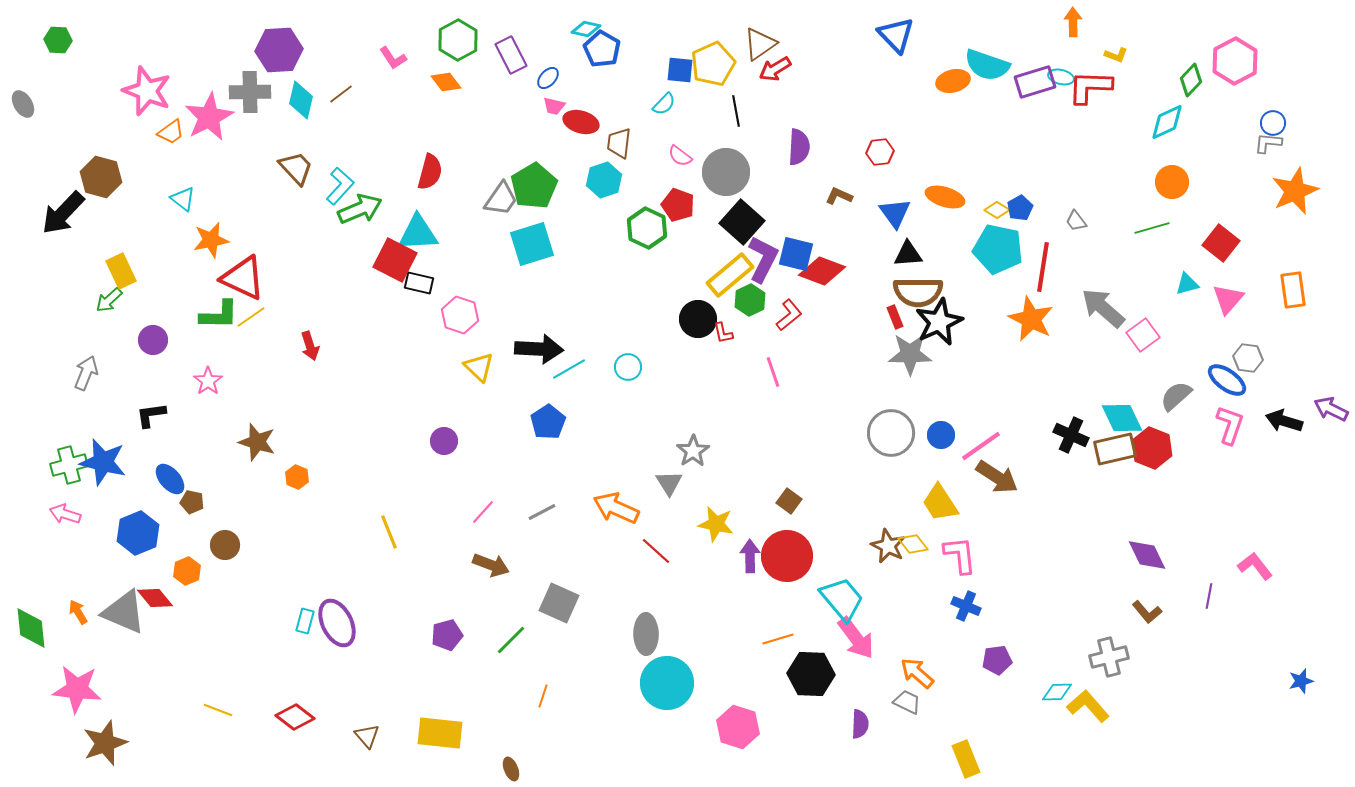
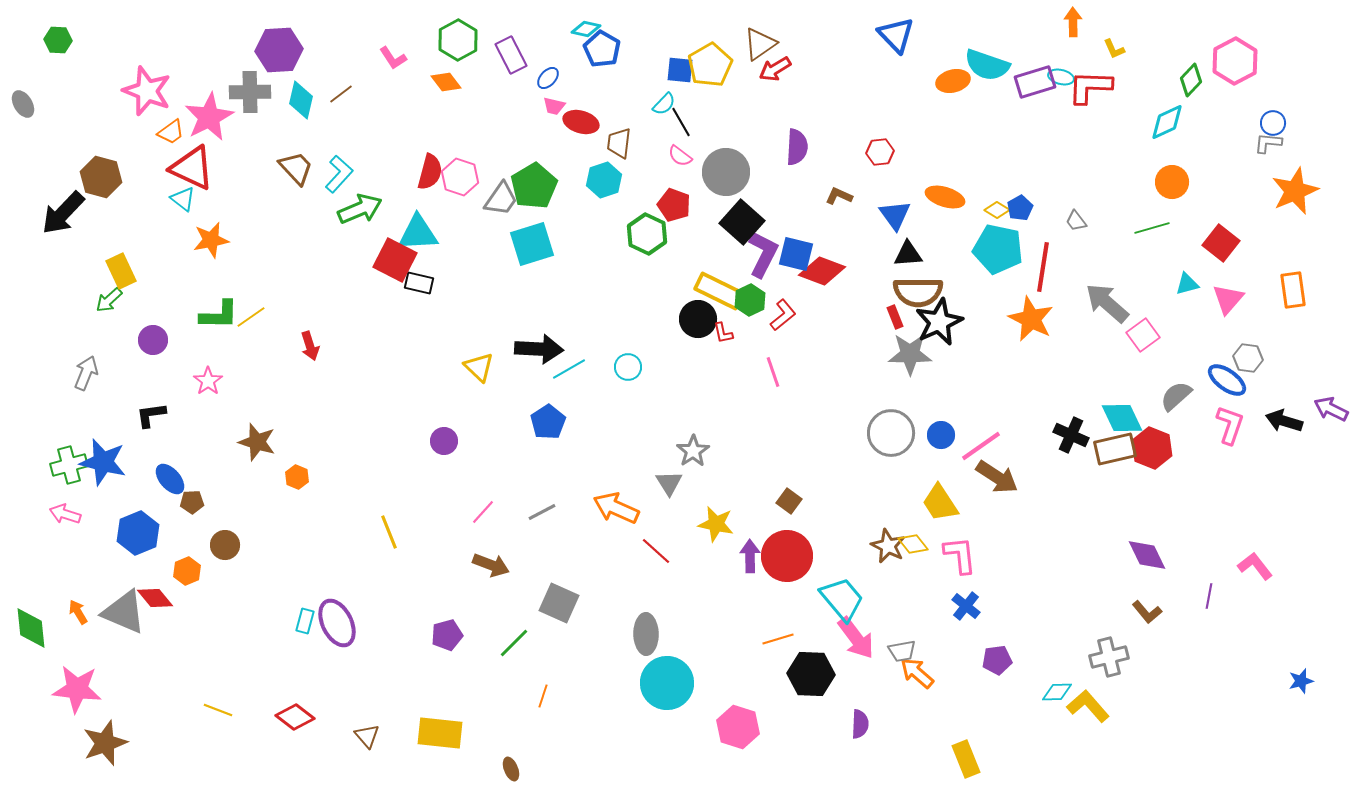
yellow L-shape at (1116, 55): moved 2 px left, 6 px up; rotated 45 degrees clockwise
yellow pentagon at (713, 64): moved 3 px left, 1 px down; rotated 6 degrees counterclockwise
black line at (736, 111): moved 55 px left, 11 px down; rotated 20 degrees counterclockwise
purple semicircle at (799, 147): moved 2 px left
cyan L-shape at (340, 186): moved 1 px left, 12 px up
red pentagon at (678, 205): moved 4 px left
blue triangle at (895, 213): moved 2 px down
green hexagon at (647, 228): moved 6 px down
purple L-shape at (763, 259): moved 5 px up
yellow rectangle at (730, 275): moved 11 px left, 16 px down; rotated 66 degrees clockwise
red triangle at (243, 278): moved 51 px left, 110 px up
gray arrow at (1103, 308): moved 4 px right, 5 px up
pink hexagon at (460, 315): moved 138 px up
red L-shape at (789, 315): moved 6 px left
brown pentagon at (192, 502): rotated 15 degrees counterclockwise
blue cross at (966, 606): rotated 16 degrees clockwise
green line at (511, 640): moved 3 px right, 3 px down
gray trapezoid at (907, 702): moved 5 px left, 51 px up; rotated 144 degrees clockwise
